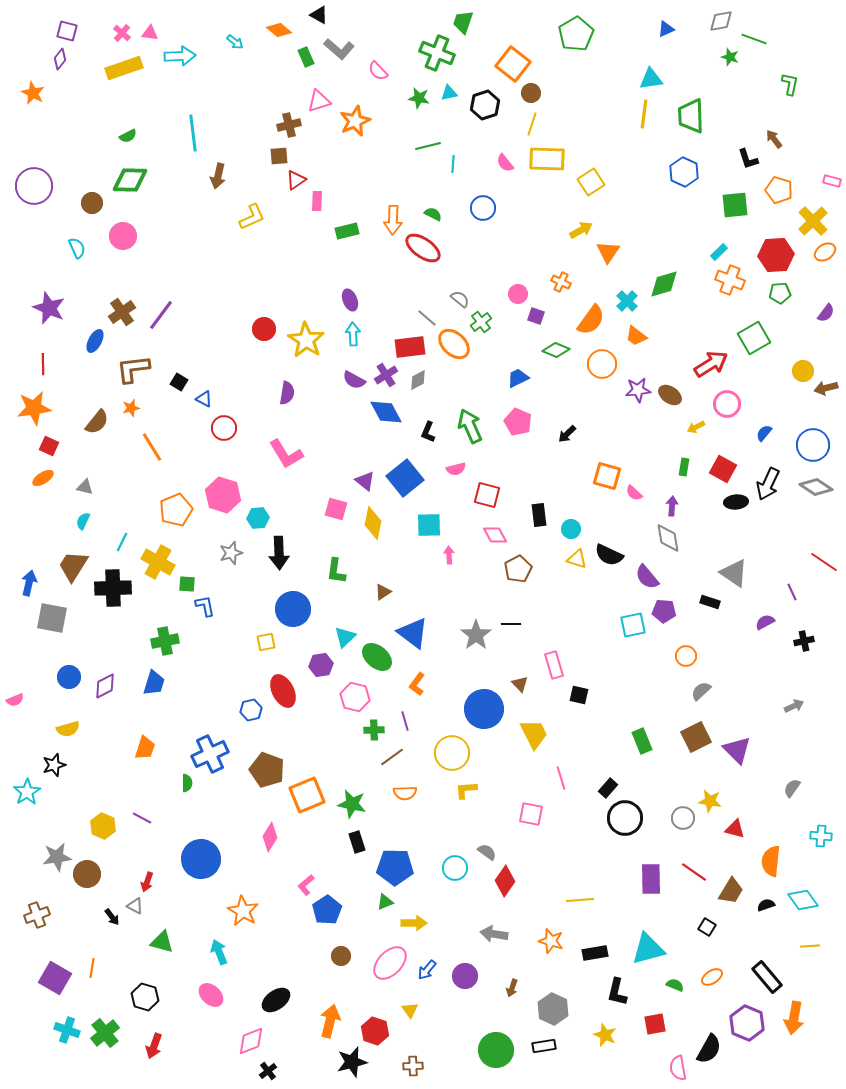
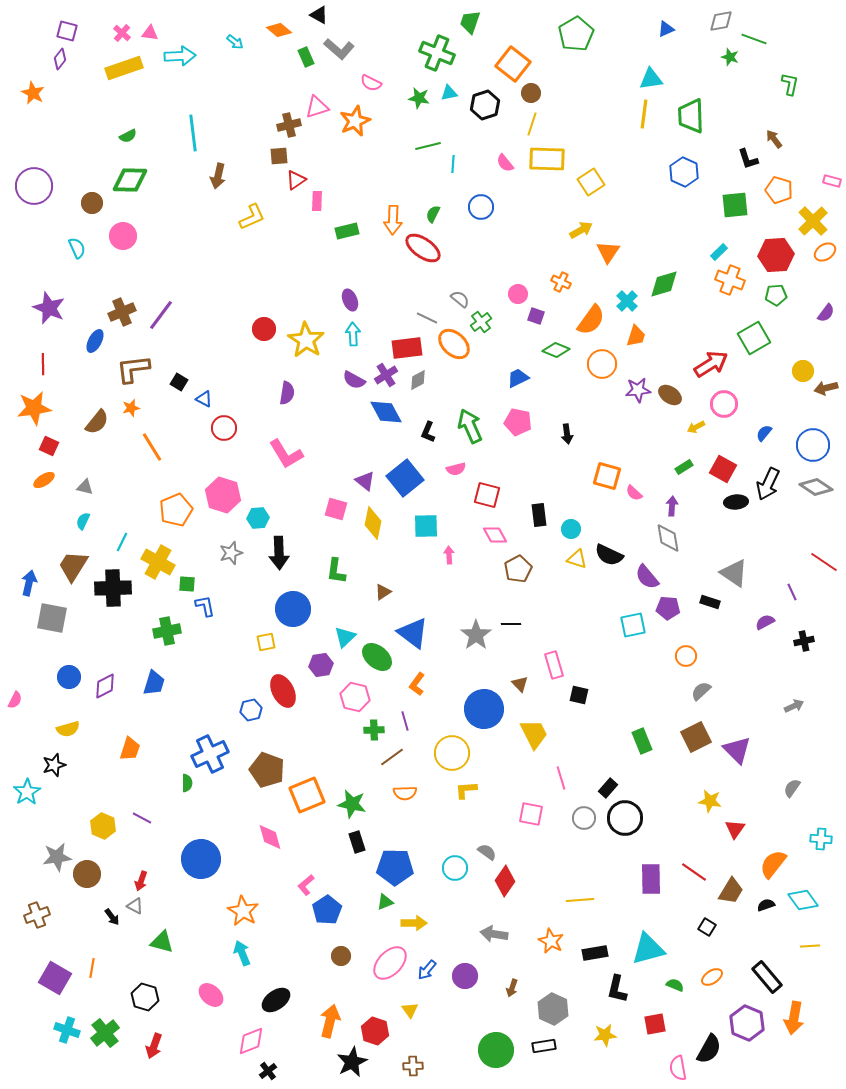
green trapezoid at (463, 22): moved 7 px right
pink semicircle at (378, 71): moved 7 px left, 12 px down; rotated 20 degrees counterclockwise
pink triangle at (319, 101): moved 2 px left, 6 px down
blue circle at (483, 208): moved 2 px left, 1 px up
green semicircle at (433, 214): rotated 90 degrees counterclockwise
green pentagon at (780, 293): moved 4 px left, 2 px down
brown cross at (122, 312): rotated 12 degrees clockwise
gray line at (427, 318): rotated 15 degrees counterclockwise
orange trapezoid at (636, 336): rotated 110 degrees counterclockwise
red rectangle at (410, 347): moved 3 px left, 1 px down
pink circle at (727, 404): moved 3 px left
pink pentagon at (518, 422): rotated 12 degrees counterclockwise
black arrow at (567, 434): rotated 54 degrees counterclockwise
green rectangle at (684, 467): rotated 48 degrees clockwise
orange ellipse at (43, 478): moved 1 px right, 2 px down
cyan square at (429, 525): moved 3 px left, 1 px down
purple pentagon at (664, 611): moved 4 px right, 3 px up
green cross at (165, 641): moved 2 px right, 10 px up
pink semicircle at (15, 700): rotated 42 degrees counterclockwise
orange trapezoid at (145, 748): moved 15 px left, 1 px down
gray circle at (683, 818): moved 99 px left
red triangle at (735, 829): rotated 50 degrees clockwise
cyan cross at (821, 836): moved 3 px down
pink diamond at (270, 837): rotated 48 degrees counterclockwise
orange semicircle at (771, 861): moved 2 px right, 3 px down; rotated 32 degrees clockwise
red arrow at (147, 882): moved 6 px left, 1 px up
orange star at (551, 941): rotated 10 degrees clockwise
cyan arrow at (219, 952): moved 23 px right, 1 px down
black L-shape at (617, 992): moved 3 px up
yellow star at (605, 1035): rotated 30 degrees counterclockwise
black star at (352, 1062): rotated 12 degrees counterclockwise
